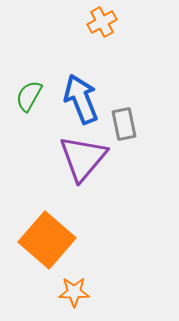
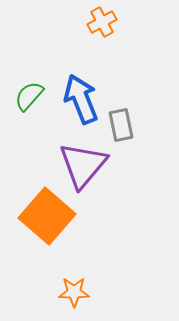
green semicircle: rotated 12 degrees clockwise
gray rectangle: moved 3 px left, 1 px down
purple triangle: moved 7 px down
orange square: moved 24 px up
